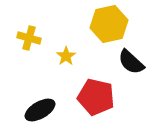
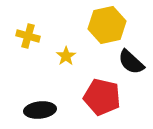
yellow hexagon: moved 2 px left, 1 px down
yellow cross: moved 1 px left, 2 px up
red pentagon: moved 6 px right
black ellipse: rotated 24 degrees clockwise
